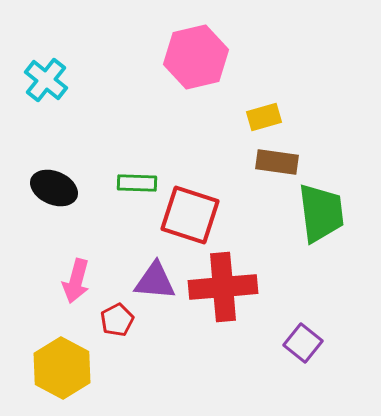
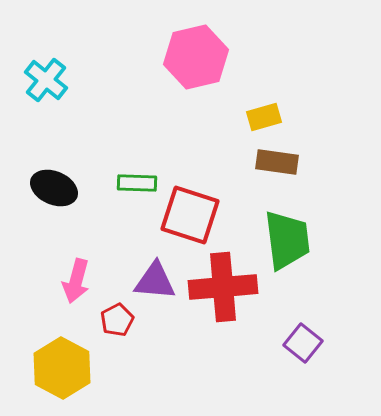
green trapezoid: moved 34 px left, 27 px down
